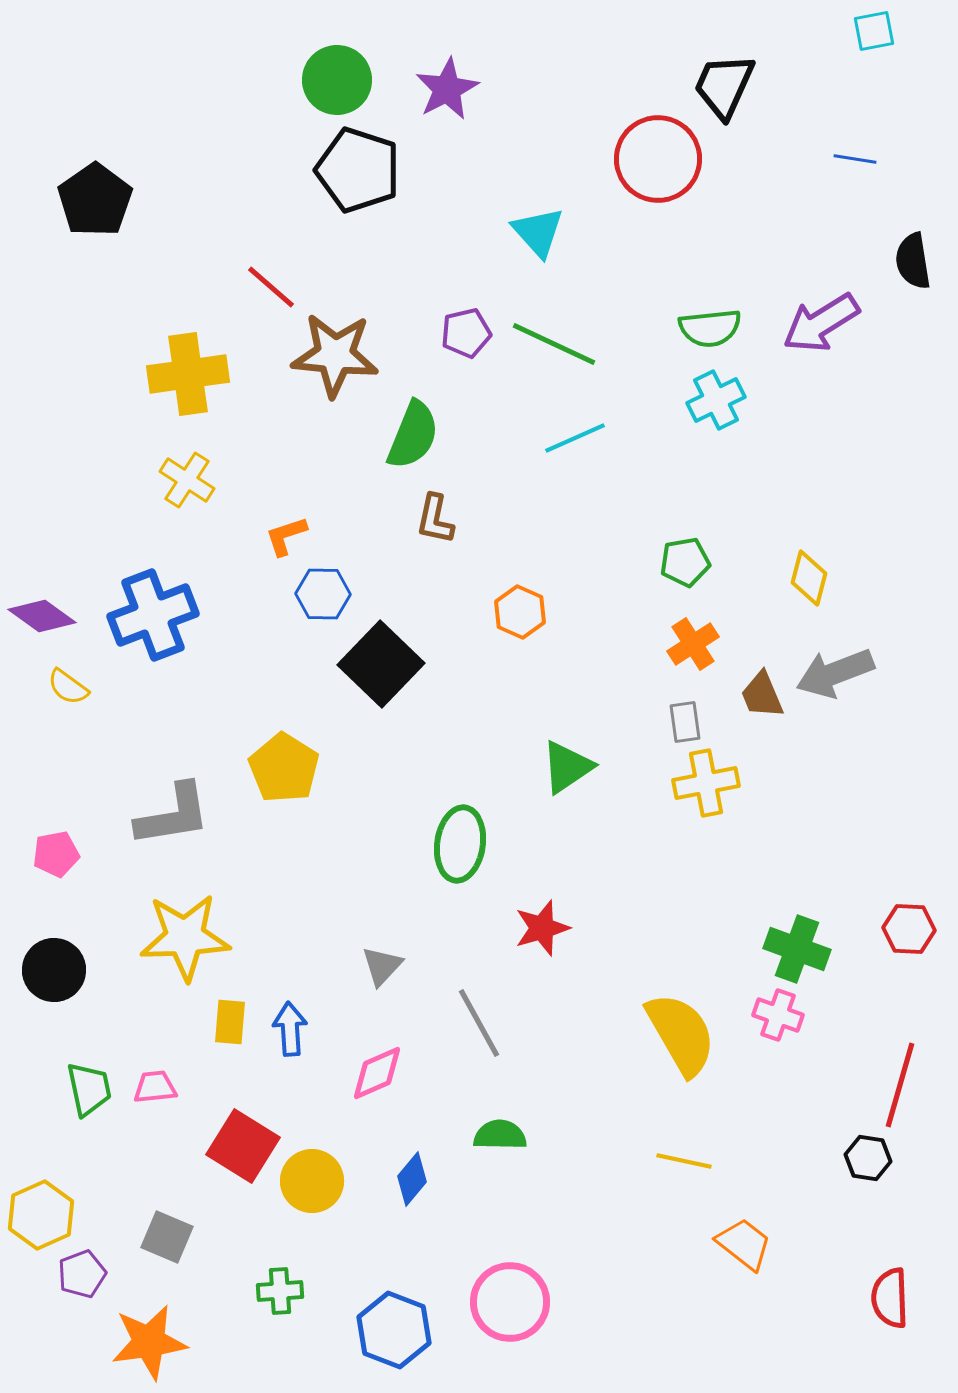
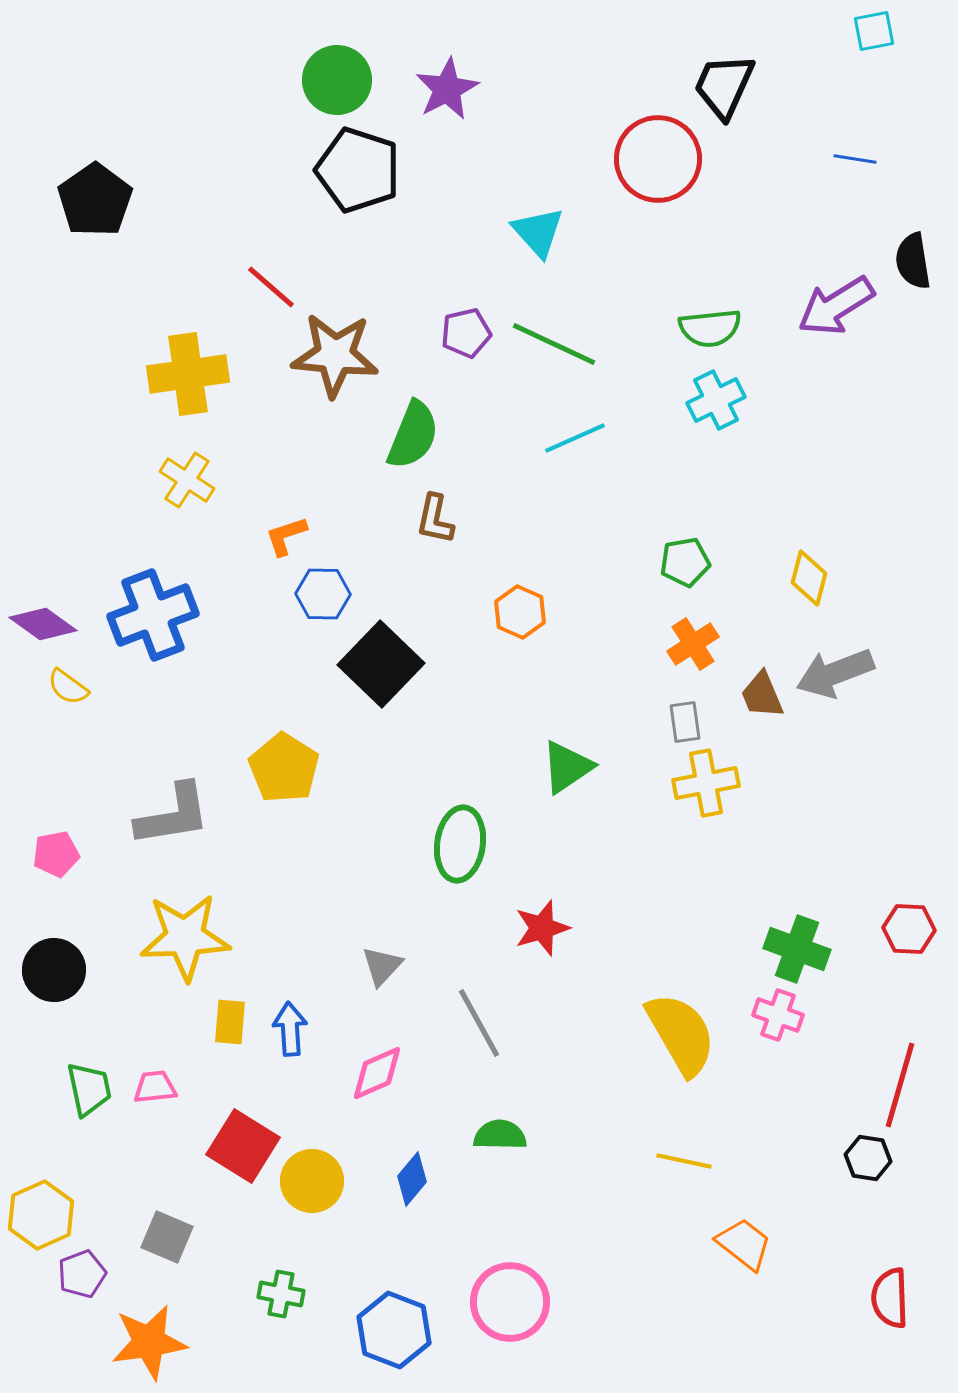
purple arrow at (821, 323): moved 15 px right, 17 px up
purple diamond at (42, 616): moved 1 px right, 8 px down
green cross at (280, 1291): moved 1 px right, 3 px down; rotated 15 degrees clockwise
